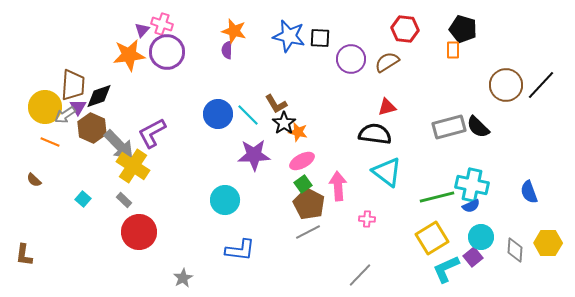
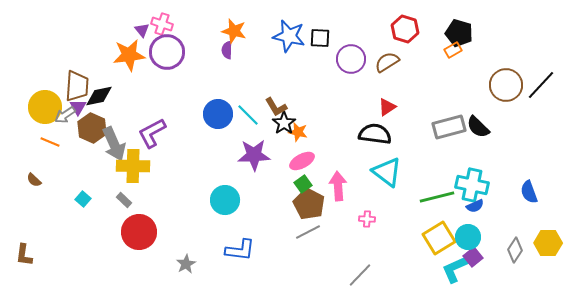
red hexagon at (405, 29): rotated 12 degrees clockwise
black pentagon at (463, 29): moved 4 px left, 4 px down
purple triangle at (142, 30): rotated 21 degrees counterclockwise
orange rectangle at (453, 50): rotated 60 degrees clockwise
brown trapezoid at (73, 85): moved 4 px right, 1 px down
black diamond at (99, 96): rotated 8 degrees clockwise
brown L-shape at (276, 104): moved 3 px down
red triangle at (387, 107): rotated 18 degrees counterclockwise
gray arrow at (119, 145): moved 5 px left, 1 px up; rotated 20 degrees clockwise
yellow cross at (133, 166): rotated 32 degrees counterclockwise
blue semicircle at (471, 206): moved 4 px right
cyan circle at (481, 237): moved 13 px left
yellow square at (432, 238): moved 7 px right
gray diamond at (515, 250): rotated 30 degrees clockwise
cyan L-shape at (446, 269): moved 9 px right
gray star at (183, 278): moved 3 px right, 14 px up
